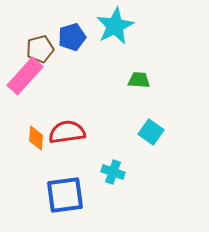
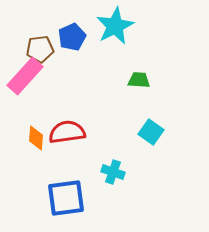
blue pentagon: rotated 8 degrees counterclockwise
brown pentagon: rotated 8 degrees clockwise
blue square: moved 1 px right, 3 px down
